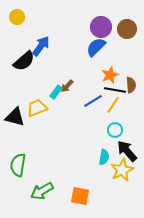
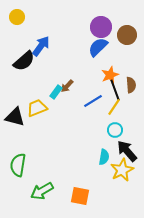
brown circle: moved 6 px down
blue semicircle: moved 2 px right
black line: rotated 60 degrees clockwise
yellow line: moved 1 px right, 2 px down
